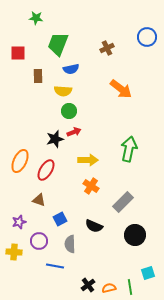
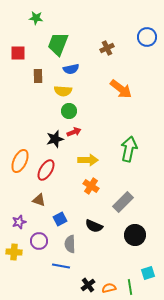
blue line: moved 6 px right
